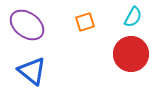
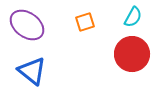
red circle: moved 1 px right
